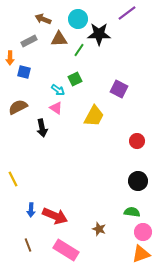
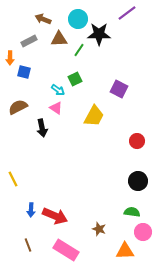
orange triangle: moved 16 px left, 3 px up; rotated 18 degrees clockwise
